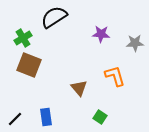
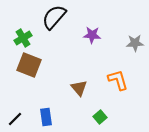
black semicircle: rotated 16 degrees counterclockwise
purple star: moved 9 px left, 1 px down
orange L-shape: moved 3 px right, 4 px down
green square: rotated 16 degrees clockwise
